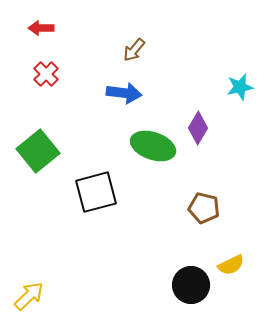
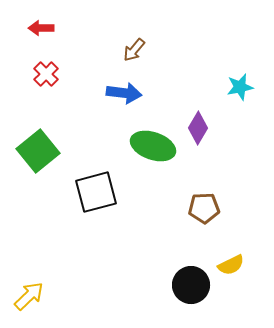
brown pentagon: rotated 16 degrees counterclockwise
